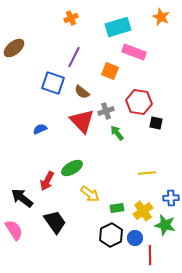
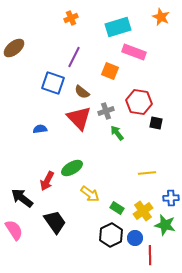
red triangle: moved 3 px left, 3 px up
blue semicircle: rotated 16 degrees clockwise
green rectangle: rotated 40 degrees clockwise
